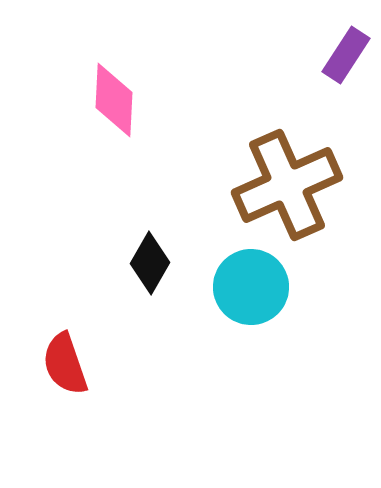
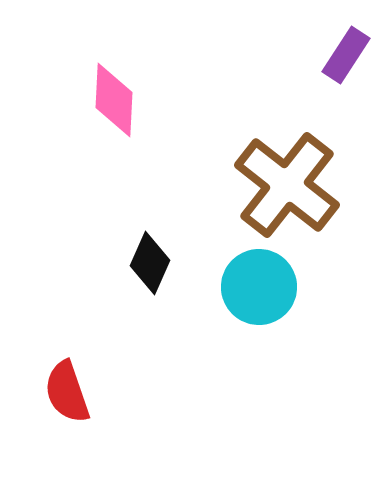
brown cross: rotated 28 degrees counterclockwise
black diamond: rotated 6 degrees counterclockwise
cyan circle: moved 8 px right
red semicircle: moved 2 px right, 28 px down
